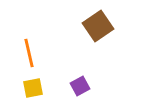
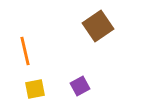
orange line: moved 4 px left, 2 px up
yellow square: moved 2 px right, 1 px down
